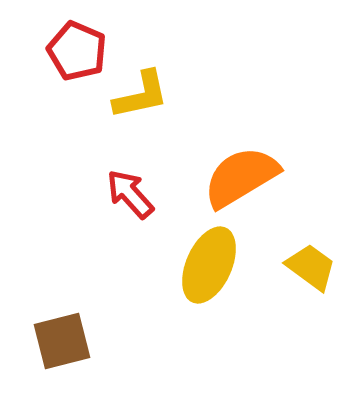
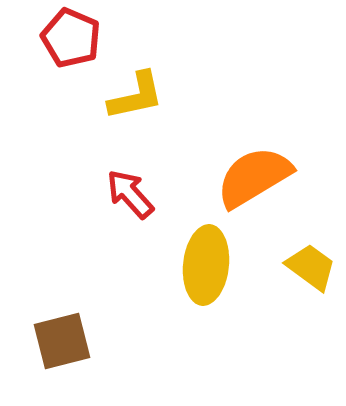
red pentagon: moved 6 px left, 13 px up
yellow L-shape: moved 5 px left, 1 px down
orange semicircle: moved 13 px right
yellow ellipse: moved 3 px left; rotated 18 degrees counterclockwise
